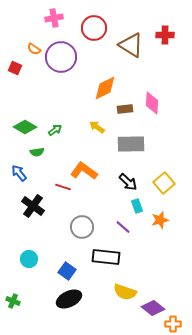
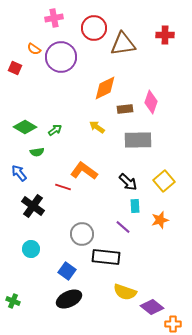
brown triangle: moved 8 px left, 1 px up; rotated 40 degrees counterclockwise
pink diamond: moved 1 px left, 1 px up; rotated 15 degrees clockwise
gray rectangle: moved 7 px right, 4 px up
yellow square: moved 2 px up
cyan rectangle: moved 2 px left; rotated 16 degrees clockwise
gray circle: moved 7 px down
cyan circle: moved 2 px right, 10 px up
purple diamond: moved 1 px left, 1 px up
